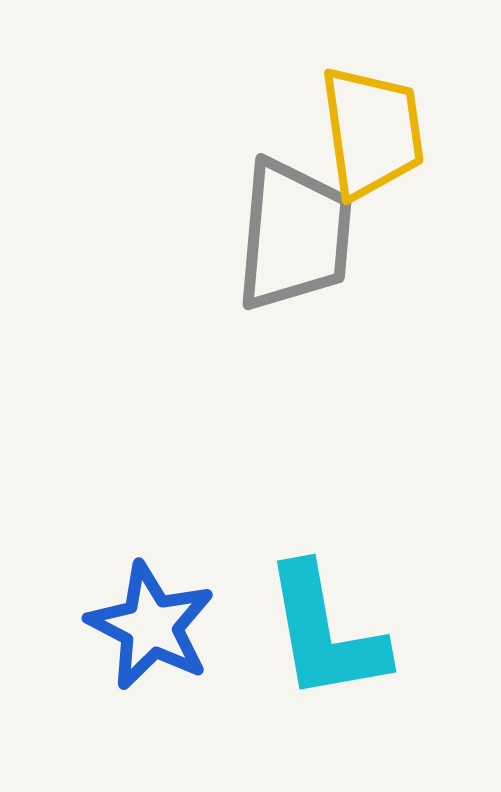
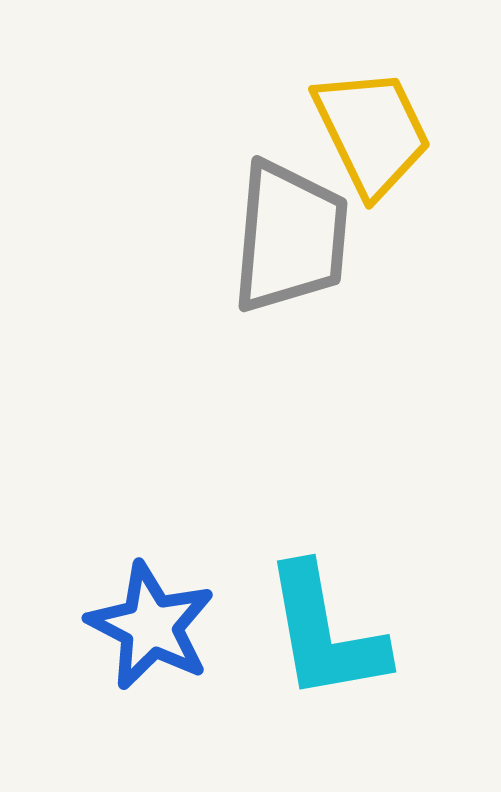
yellow trapezoid: rotated 18 degrees counterclockwise
gray trapezoid: moved 4 px left, 2 px down
